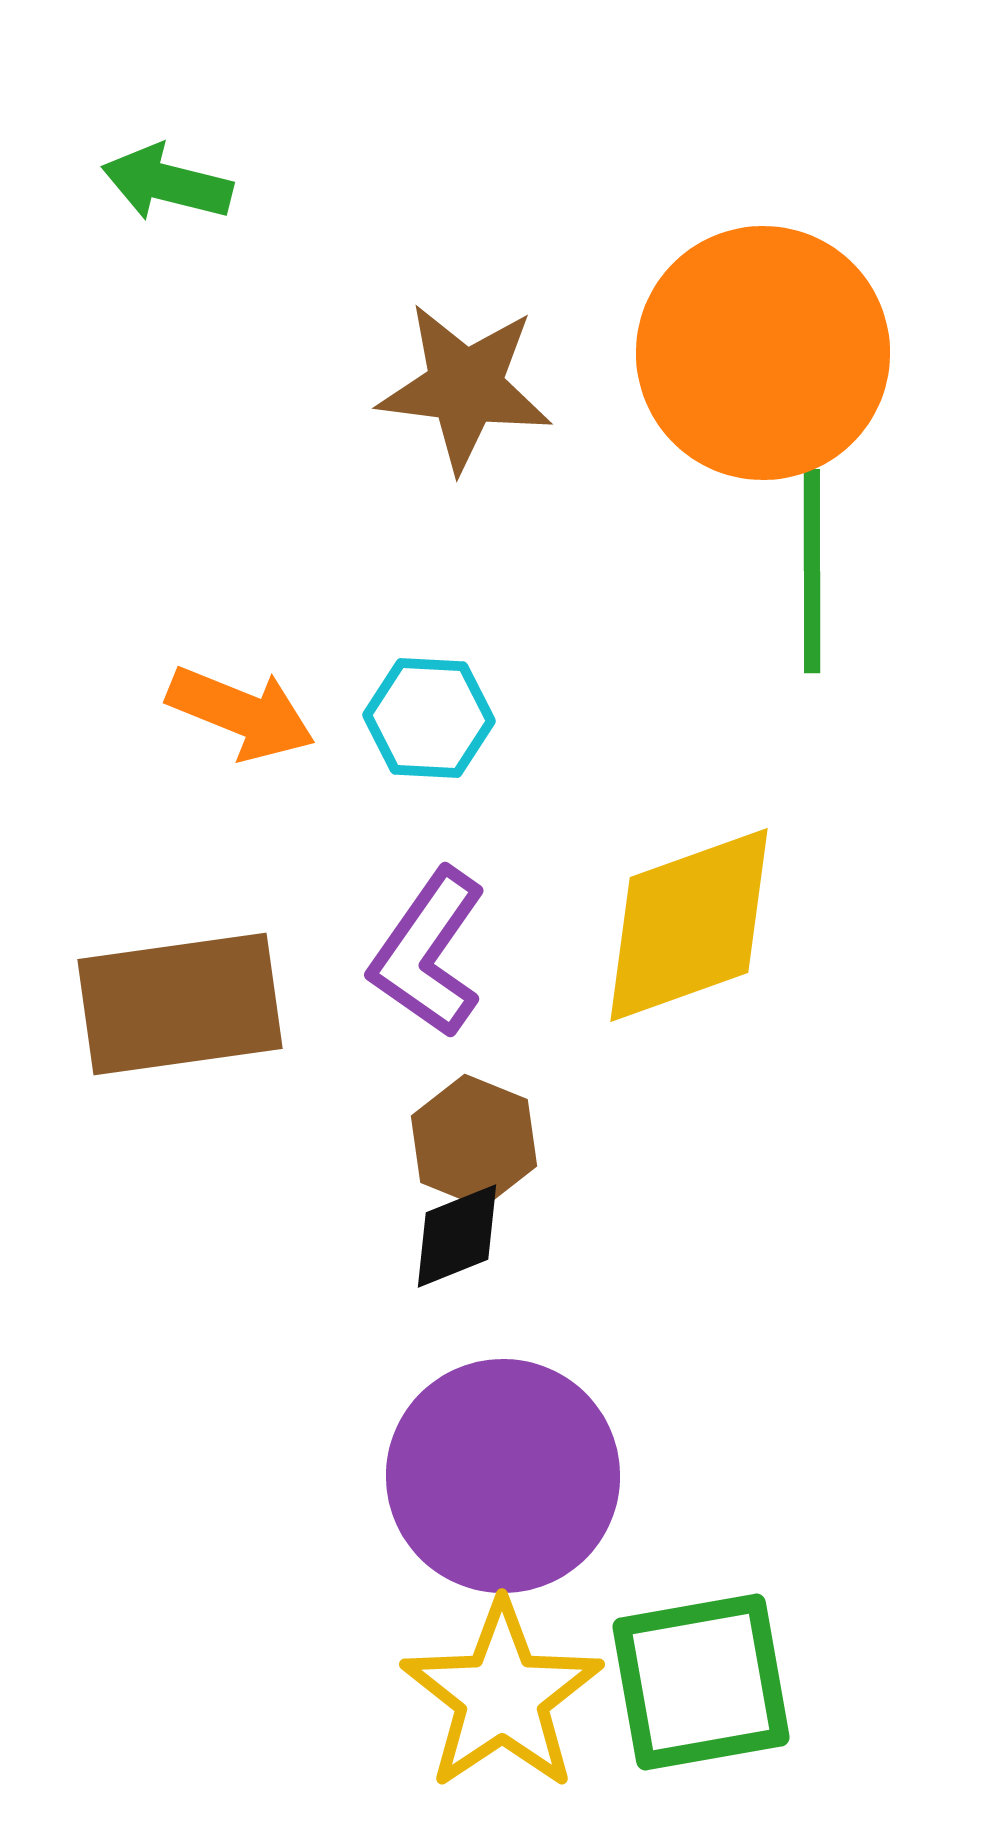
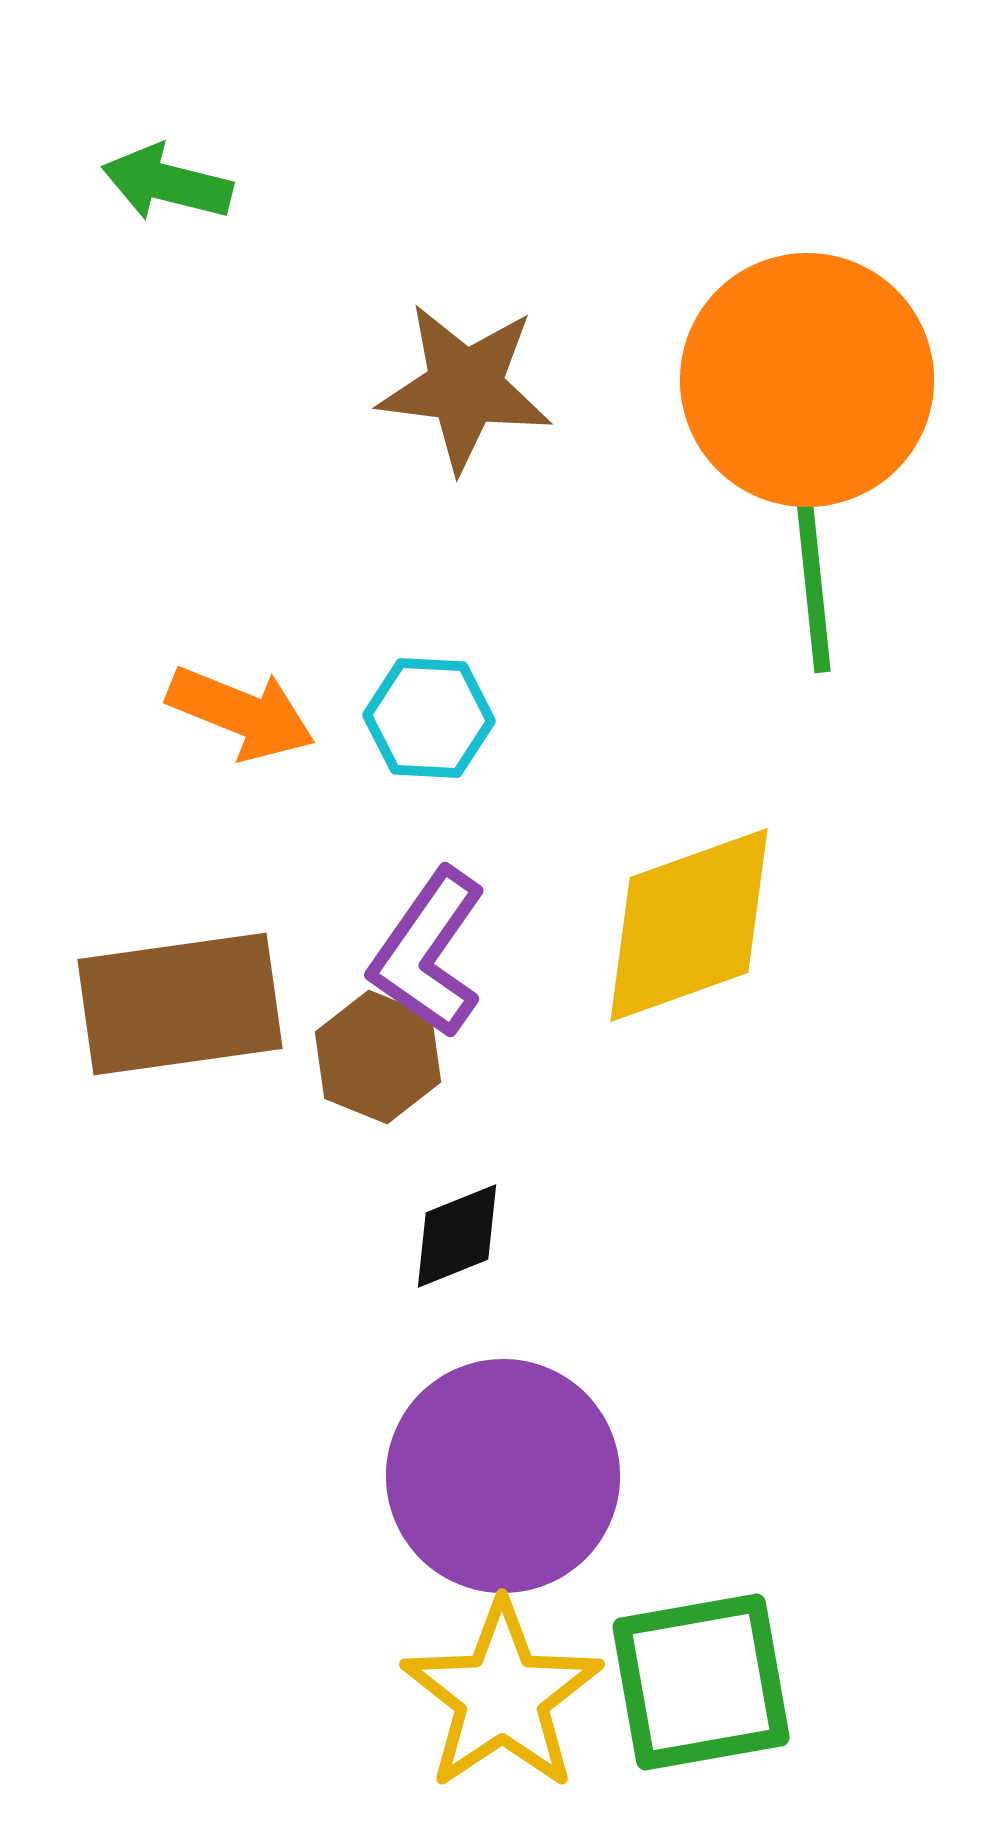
orange circle: moved 44 px right, 27 px down
green line: rotated 6 degrees counterclockwise
brown hexagon: moved 96 px left, 84 px up
